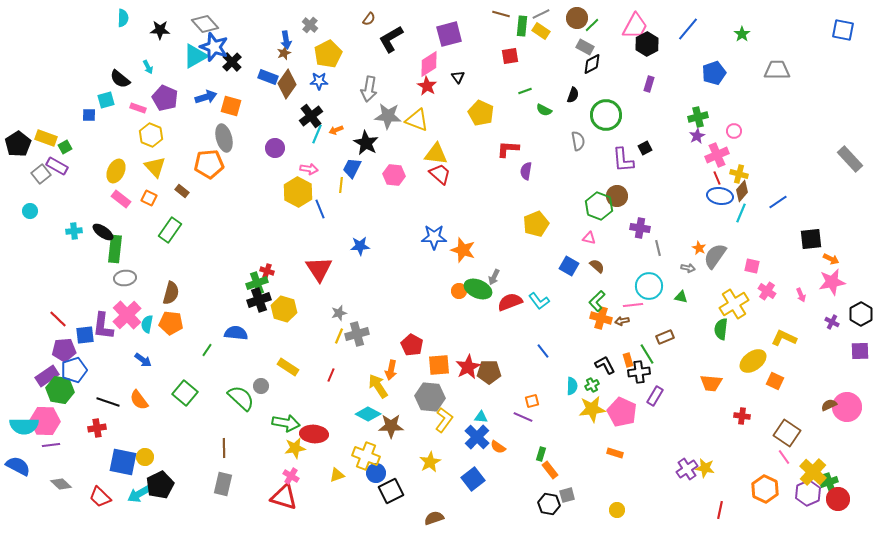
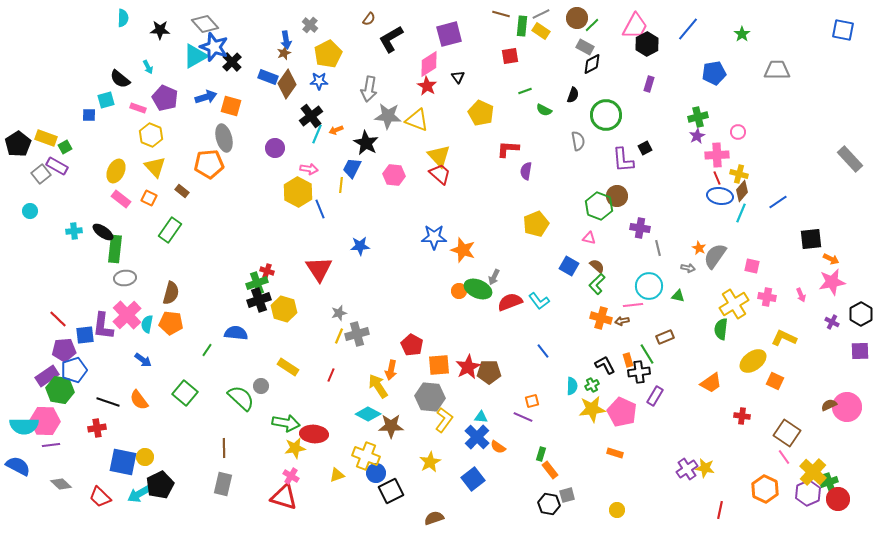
blue pentagon at (714, 73): rotated 10 degrees clockwise
pink circle at (734, 131): moved 4 px right, 1 px down
yellow triangle at (436, 154): moved 3 px right, 2 px down; rotated 40 degrees clockwise
pink cross at (717, 155): rotated 20 degrees clockwise
pink cross at (767, 291): moved 6 px down; rotated 24 degrees counterclockwise
green triangle at (681, 297): moved 3 px left, 1 px up
green L-shape at (597, 301): moved 17 px up
orange trapezoid at (711, 383): rotated 40 degrees counterclockwise
